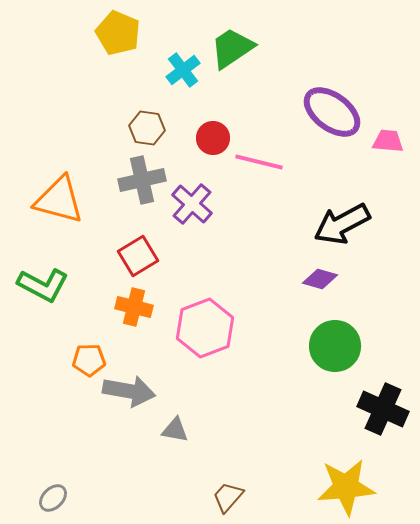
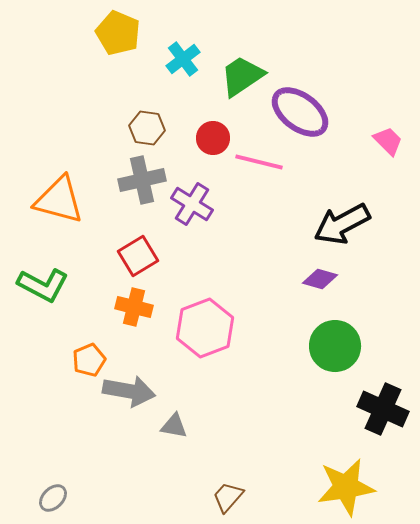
green trapezoid: moved 10 px right, 28 px down
cyan cross: moved 11 px up
purple ellipse: moved 32 px left
pink trapezoid: rotated 40 degrees clockwise
purple cross: rotated 9 degrees counterclockwise
orange pentagon: rotated 20 degrees counterclockwise
gray triangle: moved 1 px left, 4 px up
yellow star: rotated 4 degrees counterclockwise
